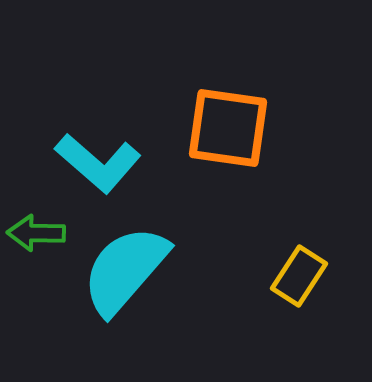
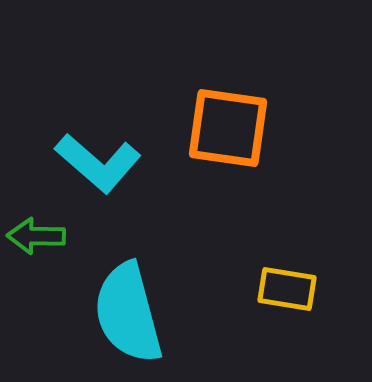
green arrow: moved 3 px down
cyan semicircle: moved 3 px right, 43 px down; rotated 56 degrees counterclockwise
yellow rectangle: moved 12 px left, 13 px down; rotated 66 degrees clockwise
